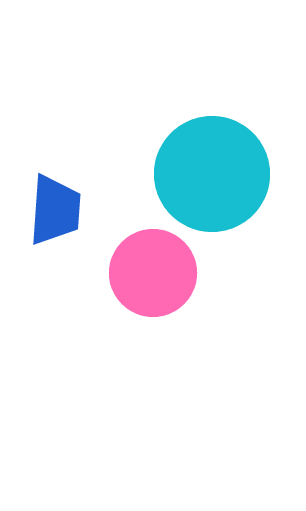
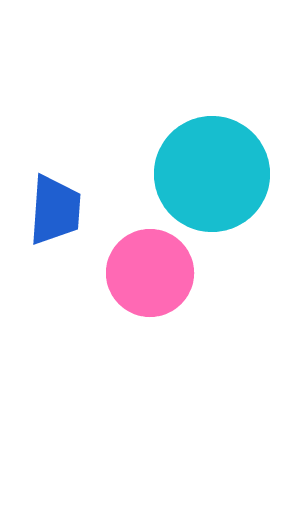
pink circle: moved 3 px left
